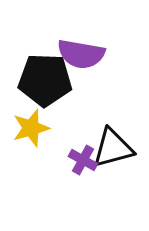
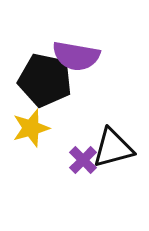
purple semicircle: moved 5 px left, 2 px down
black pentagon: rotated 10 degrees clockwise
purple cross: rotated 16 degrees clockwise
